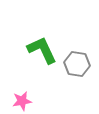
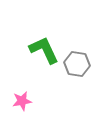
green L-shape: moved 2 px right
